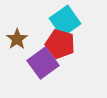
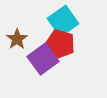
cyan square: moved 2 px left
purple square: moved 4 px up
